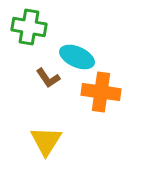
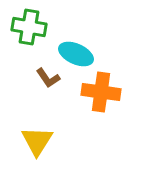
cyan ellipse: moved 1 px left, 3 px up
yellow triangle: moved 9 px left
